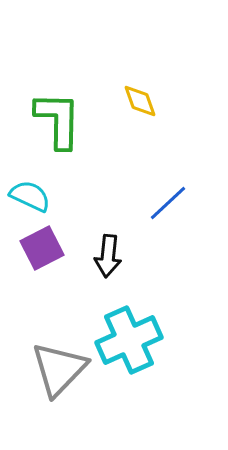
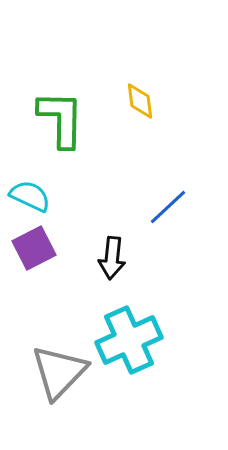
yellow diamond: rotated 12 degrees clockwise
green L-shape: moved 3 px right, 1 px up
blue line: moved 4 px down
purple square: moved 8 px left
black arrow: moved 4 px right, 2 px down
gray triangle: moved 3 px down
